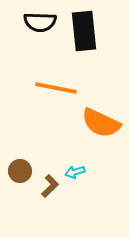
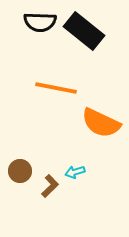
black rectangle: rotated 45 degrees counterclockwise
